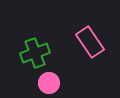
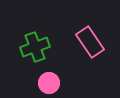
green cross: moved 6 px up
